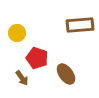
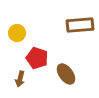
brown arrow: moved 2 px left, 1 px down; rotated 49 degrees clockwise
